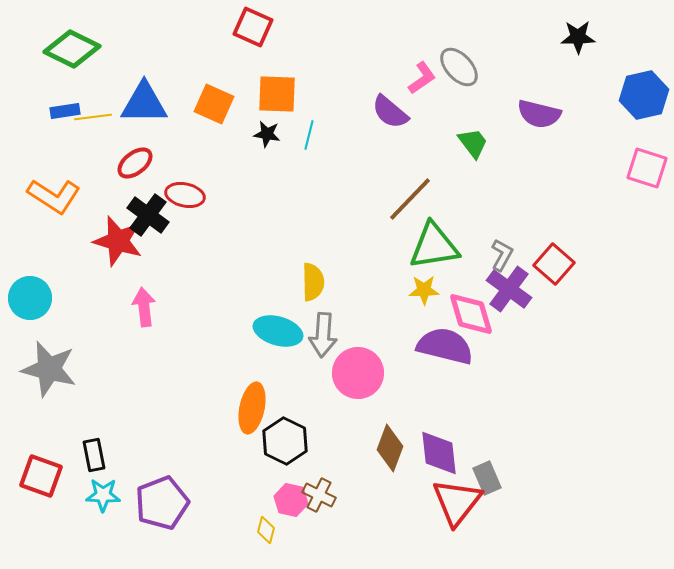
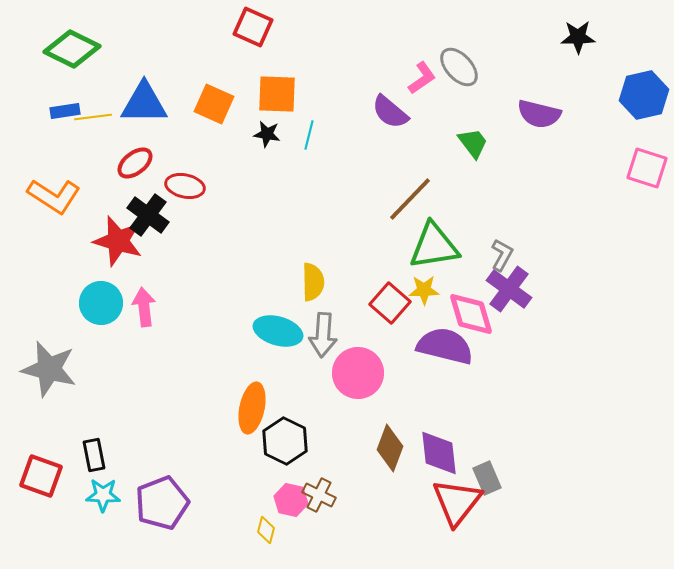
red ellipse at (185, 195): moved 9 px up
red square at (554, 264): moved 164 px left, 39 px down
cyan circle at (30, 298): moved 71 px right, 5 px down
